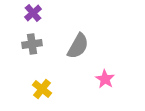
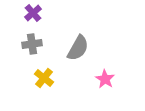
gray semicircle: moved 2 px down
yellow cross: moved 2 px right, 11 px up
